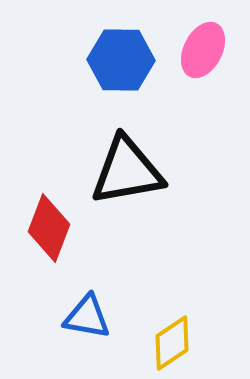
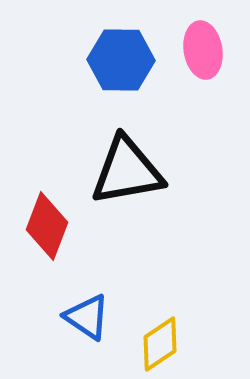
pink ellipse: rotated 36 degrees counterclockwise
red diamond: moved 2 px left, 2 px up
blue triangle: rotated 24 degrees clockwise
yellow diamond: moved 12 px left, 1 px down
